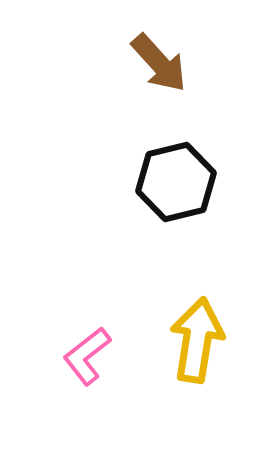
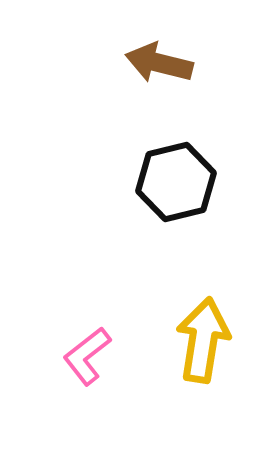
brown arrow: rotated 146 degrees clockwise
yellow arrow: moved 6 px right
